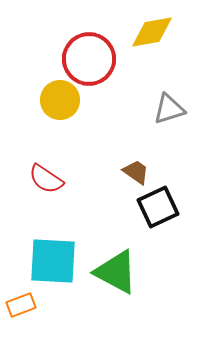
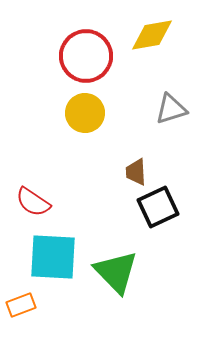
yellow diamond: moved 3 px down
red circle: moved 3 px left, 3 px up
yellow circle: moved 25 px right, 13 px down
gray triangle: moved 2 px right
brown trapezoid: rotated 128 degrees counterclockwise
red semicircle: moved 13 px left, 23 px down
cyan square: moved 4 px up
green triangle: rotated 18 degrees clockwise
